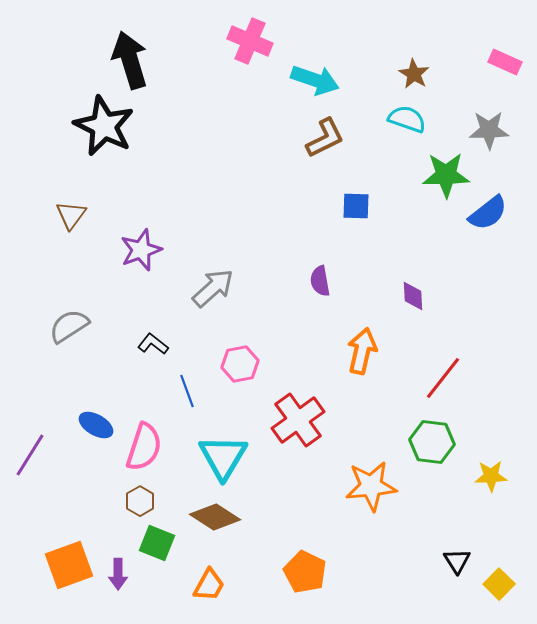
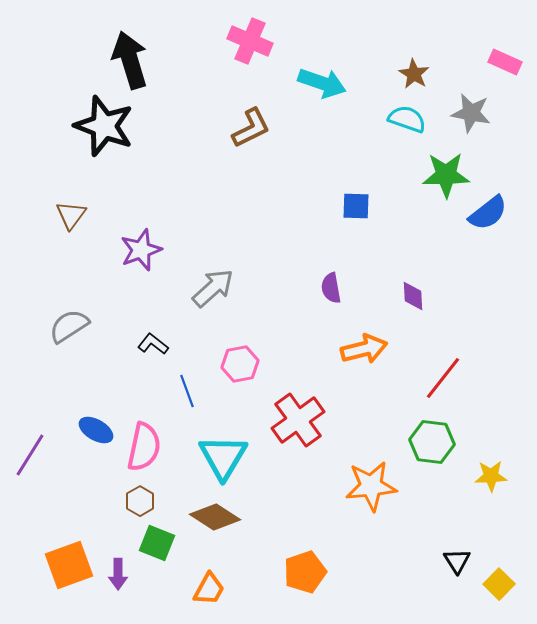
cyan arrow: moved 7 px right, 3 px down
black star: rotated 6 degrees counterclockwise
gray star: moved 18 px left, 17 px up; rotated 12 degrees clockwise
brown L-shape: moved 74 px left, 10 px up
purple semicircle: moved 11 px right, 7 px down
orange arrow: moved 2 px right, 2 px up; rotated 63 degrees clockwise
blue ellipse: moved 5 px down
pink semicircle: rotated 6 degrees counterclockwise
orange pentagon: rotated 27 degrees clockwise
orange trapezoid: moved 4 px down
